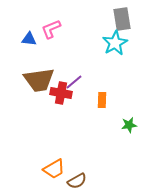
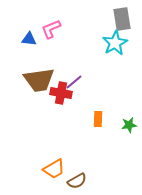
orange rectangle: moved 4 px left, 19 px down
